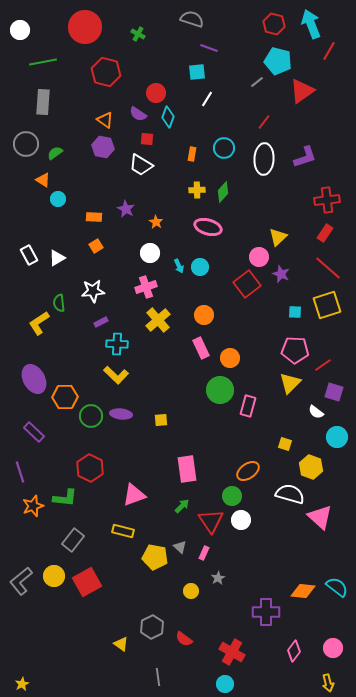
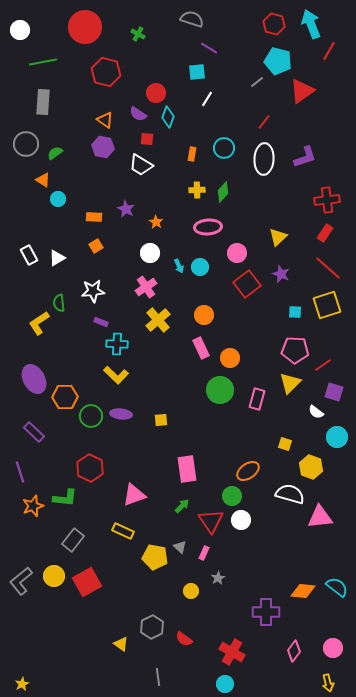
purple line at (209, 48): rotated 12 degrees clockwise
pink ellipse at (208, 227): rotated 20 degrees counterclockwise
pink circle at (259, 257): moved 22 px left, 4 px up
pink cross at (146, 287): rotated 15 degrees counterclockwise
purple rectangle at (101, 322): rotated 48 degrees clockwise
pink rectangle at (248, 406): moved 9 px right, 7 px up
pink triangle at (320, 517): rotated 48 degrees counterclockwise
yellow rectangle at (123, 531): rotated 10 degrees clockwise
